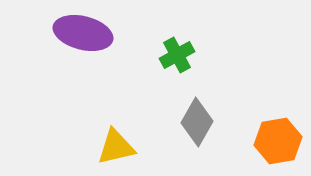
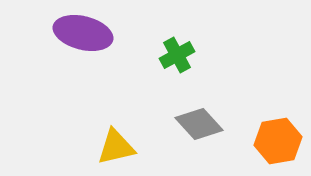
gray diamond: moved 2 px right, 2 px down; rotated 72 degrees counterclockwise
